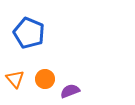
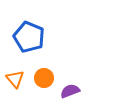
blue pentagon: moved 4 px down
orange circle: moved 1 px left, 1 px up
